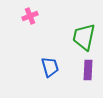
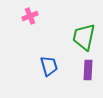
blue trapezoid: moved 1 px left, 1 px up
